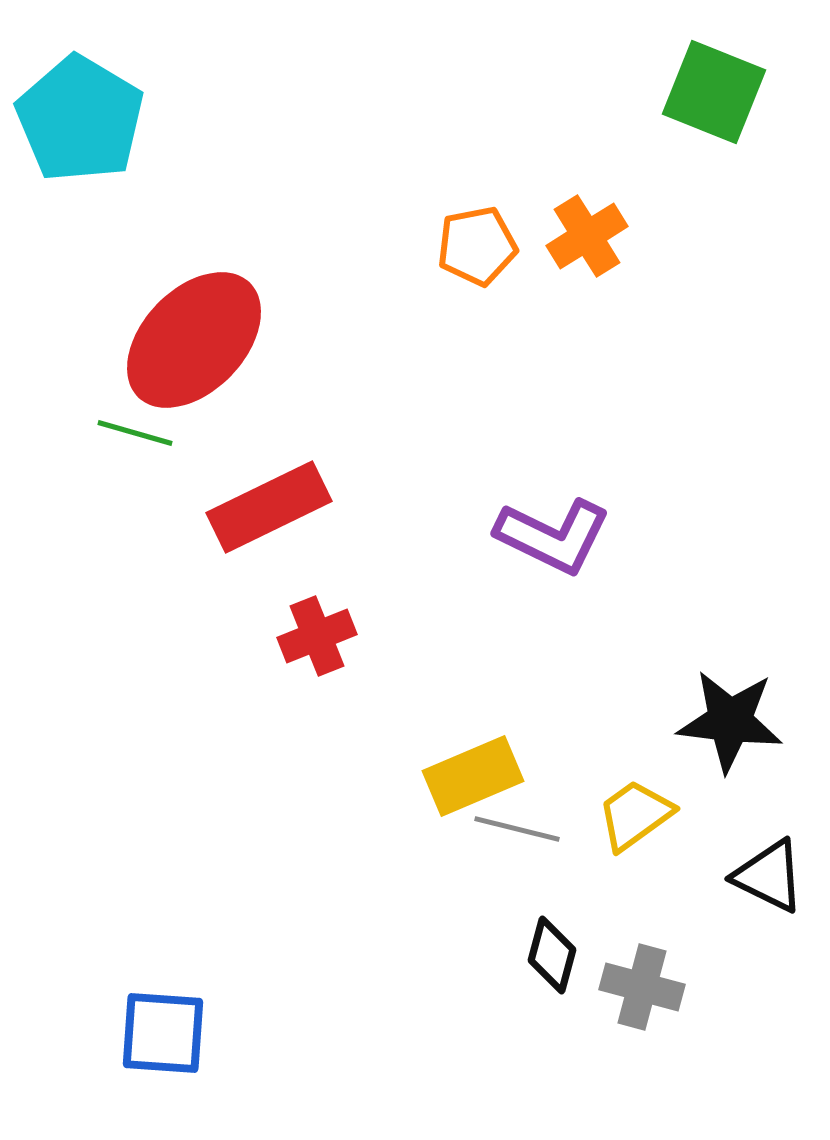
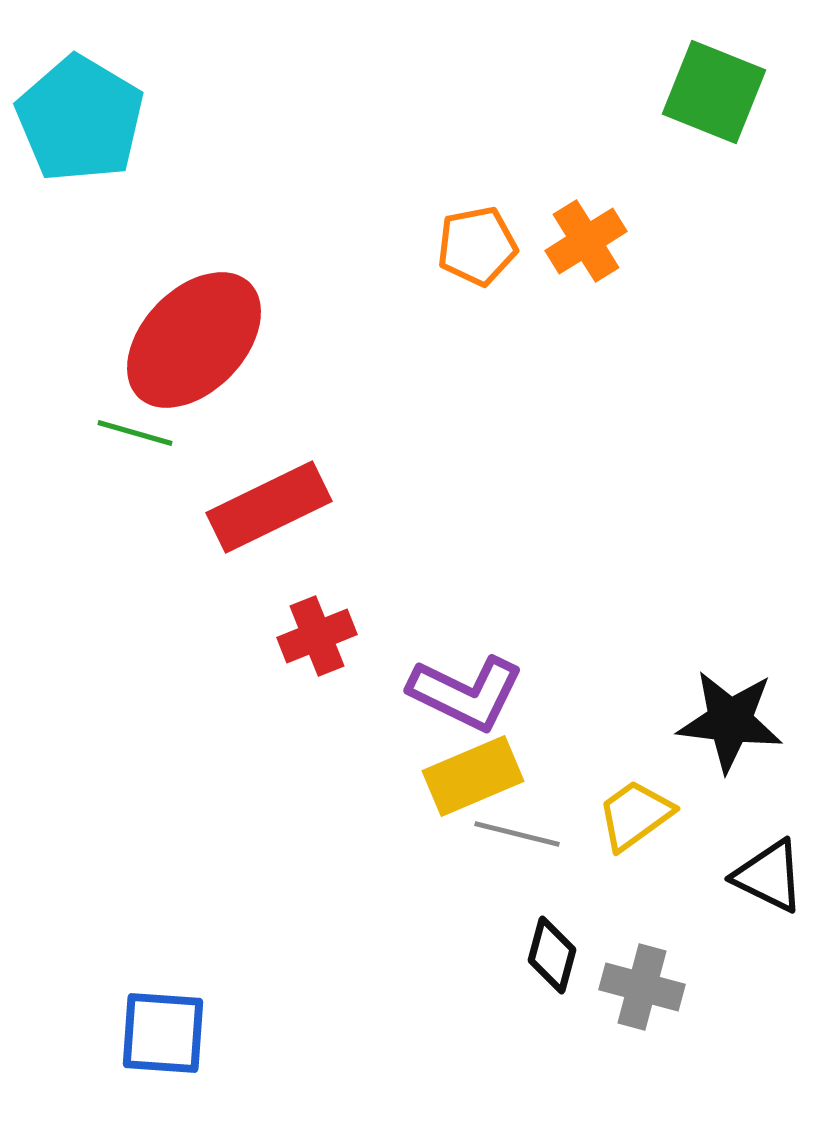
orange cross: moved 1 px left, 5 px down
purple L-shape: moved 87 px left, 157 px down
gray line: moved 5 px down
